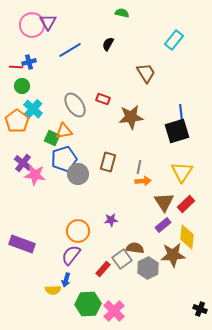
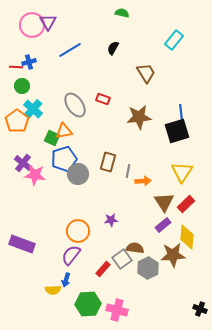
black semicircle at (108, 44): moved 5 px right, 4 px down
brown star at (131, 117): moved 8 px right
gray line at (139, 167): moved 11 px left, 4 px down
pink cross at (114, 311): moved 3 px right, 1 px up; rotated 30 degrees counterclockwise
